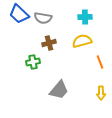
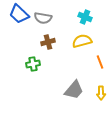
cyan cross: rotated 24 degrees clockwise
brown cross: moved 1 px left, 1 px up
green cross: moved 2 px down
gray trapezoid: moved 15 px right
